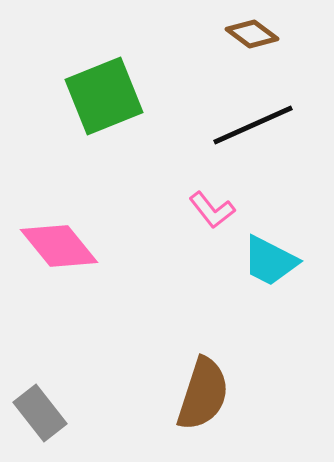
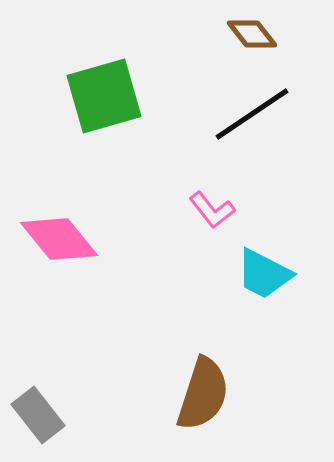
brown diamond: rotated 15 degrees clockwise
green square: rotated 6 degrees clockwise
black line: moved 1 px left, 11 px up; rotated 10 degrees counterclockwise
pink diamond: moved 7 px up
cyan trapezoid: moved 6 px left, 13 px down
gray rectangle: moved 2 px left, 2 px down
